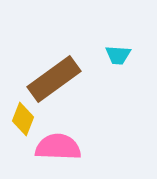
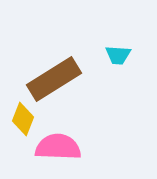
brown rectangle: rotated 4 degrees clockwise
